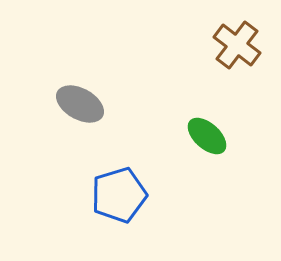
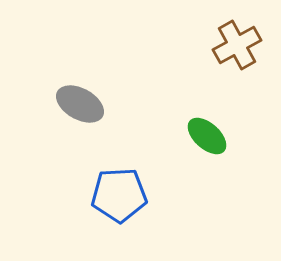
brown cross: rotated 24 degrees clockwise
blue pentagon: rotated 14 degrees clockwise
